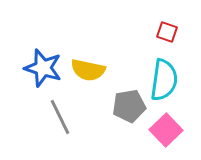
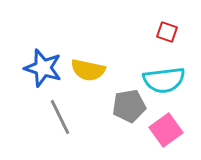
cyan semicircle: rotated 75 degrees clockwise
pink square: rotated 8 degrees clockwise
